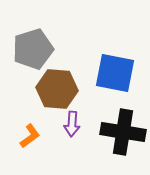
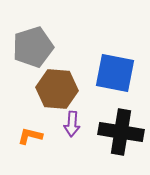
gray pentagon: moved 2 px up
black cross: moved 2 px left
orange L-shape: rotated 130 degrees counterclockwise
